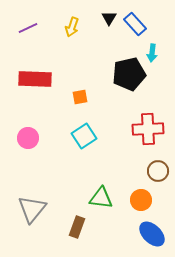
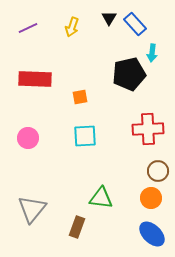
cyan square: moved 1 px right; rotated 30 degrees clockwise
orange circle: moved 10 px right, 2 px up
